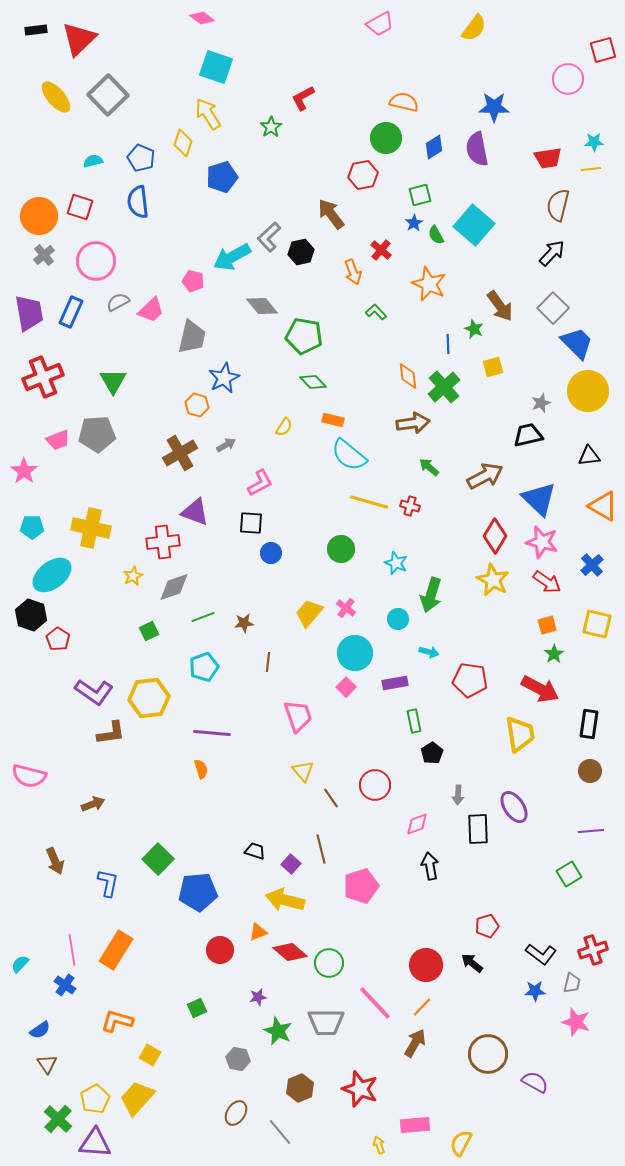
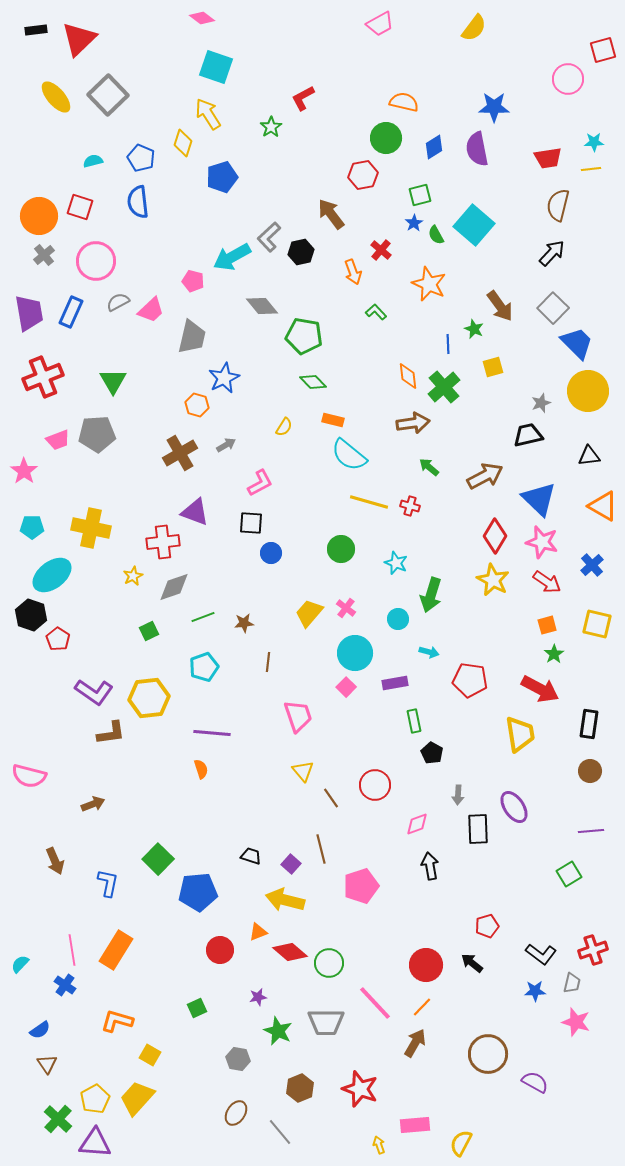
black pentagon at (432, 753): rotated 10 degrees counterclockwise
black trapezoid at (255, 851): moved 4 px left, 5 px down
